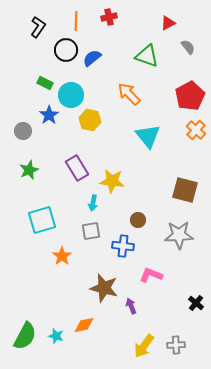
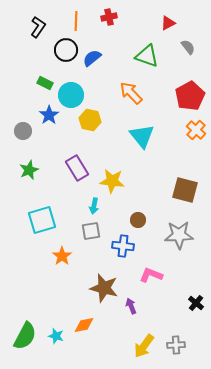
orange arrow: moved 2 px right, 1 px up
cyan triangle: moved 6 px left
cyan arrow: moved 1 px right, 3 px down
